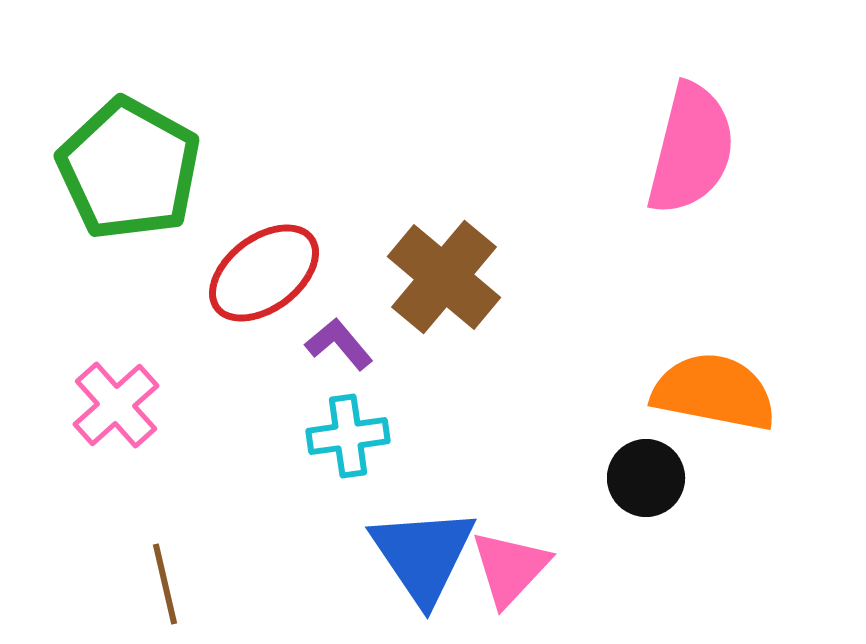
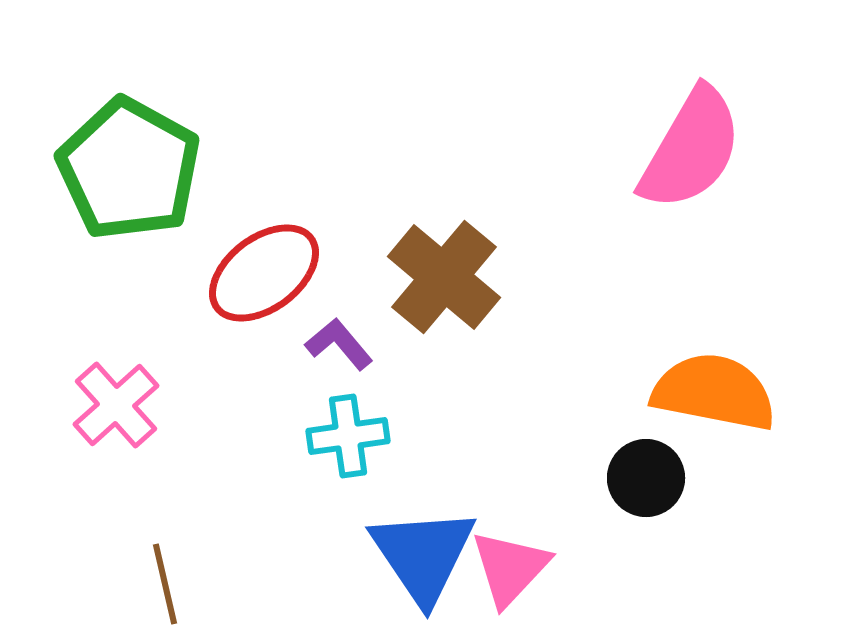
pink semicircle: rotated 16 degrees clockwise
